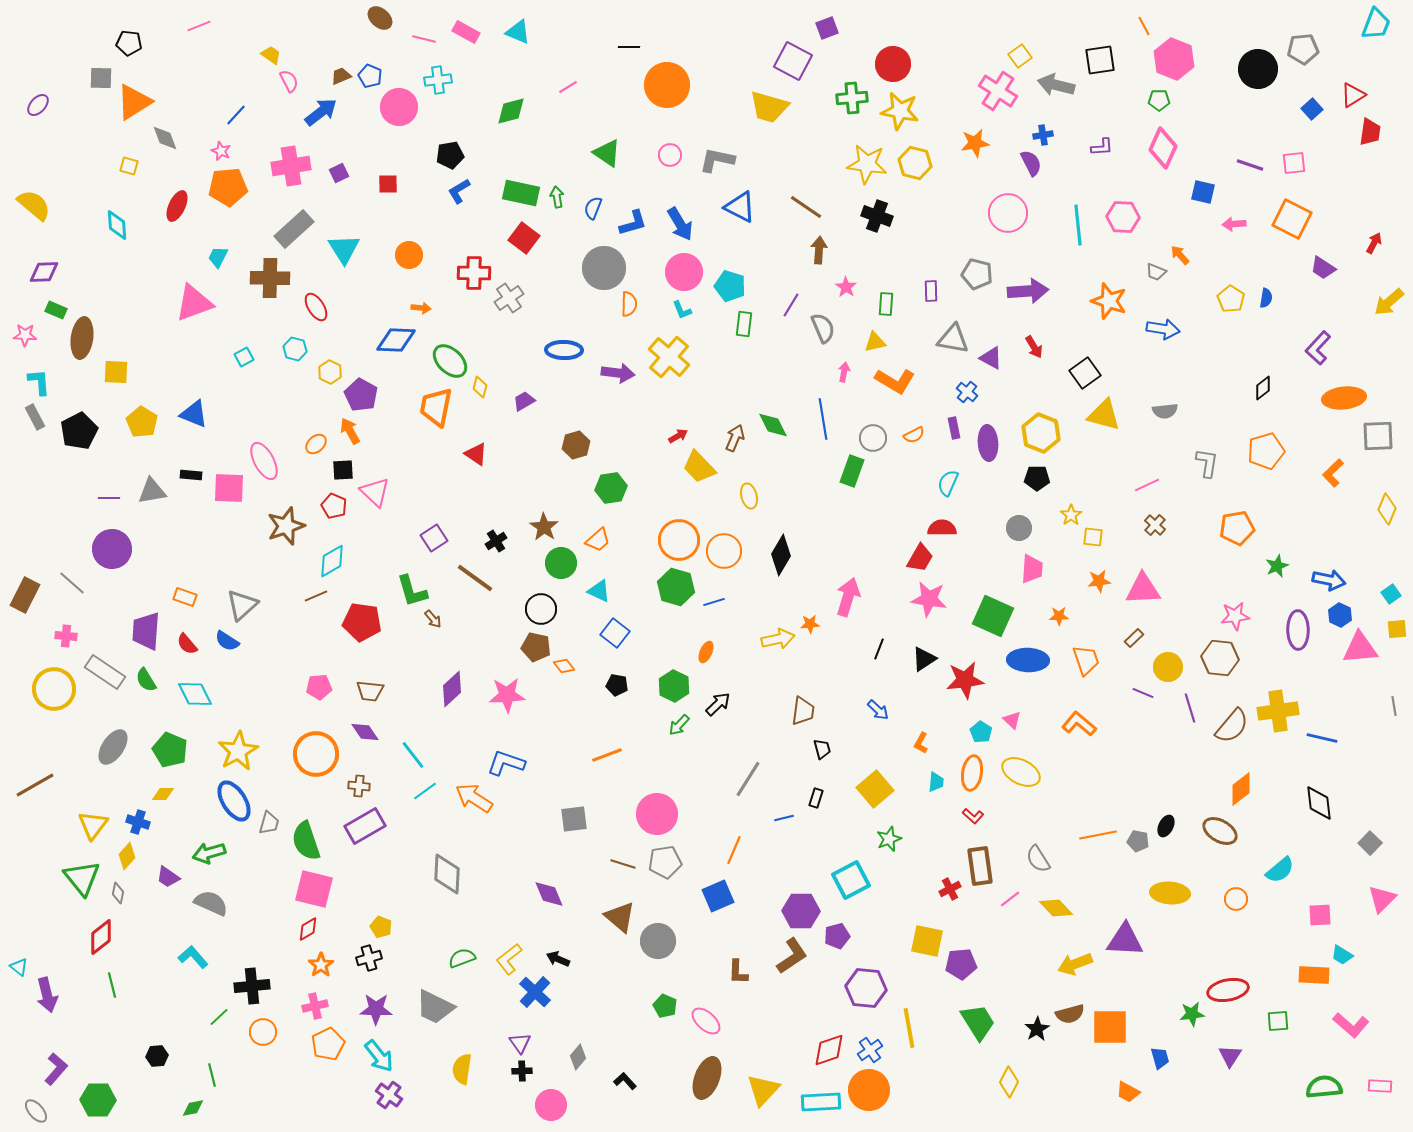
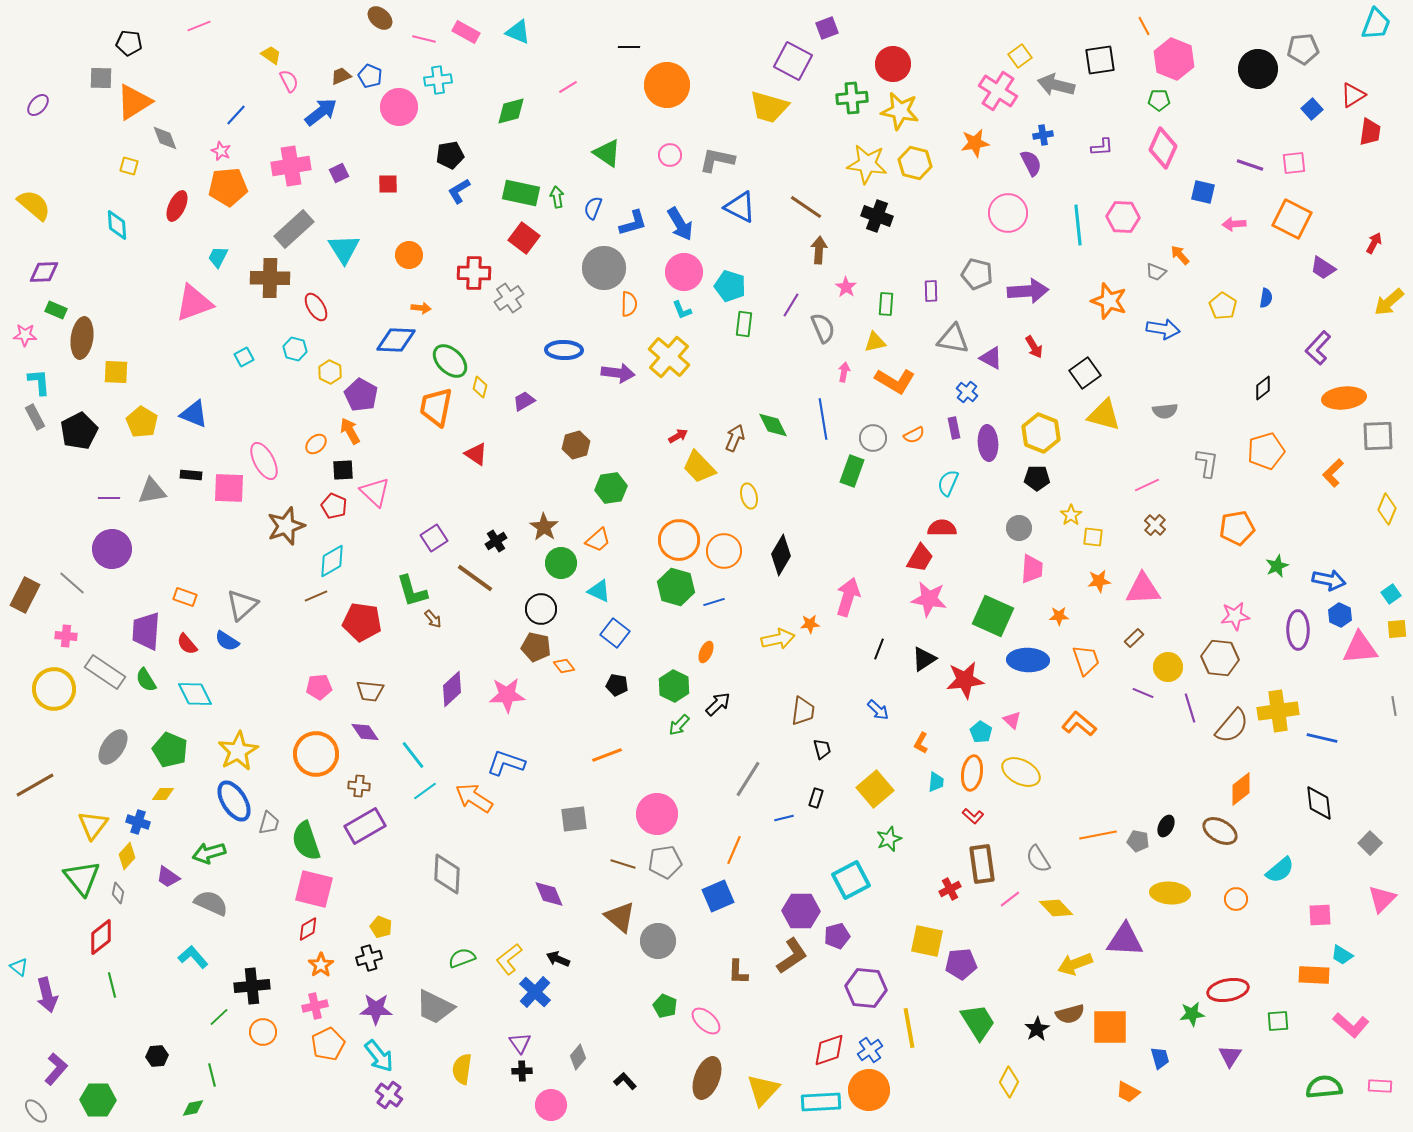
yellow pentagon at (1231, 299): moved 8 px left, 7 px down
brown rectangle at (980, 866): moved 2 px right, 2 px up
